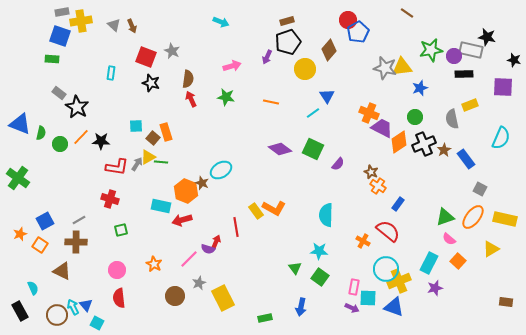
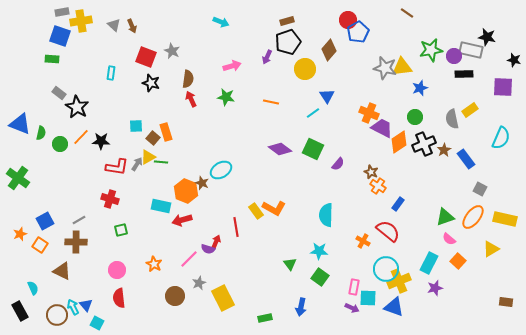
yellow rectangle at (470, 105): moved 5 px down; rotated 14 degrees counterclockwise
green triangle at (295, 268): moved 5 px left, 4 px up
